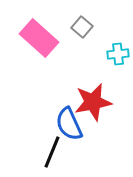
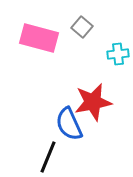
pink rectangle: rotated 27 degrees counterclockwise
black line: moved 4 px left, 5 px down
